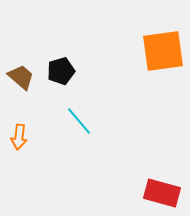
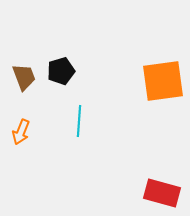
orange square: moved 30 px down
brown trapezoid: moved 3 px right; rotated 28 degrees clockwise
cyan line: rotated 44 degrees clockwise
orange arrow: moved 2 px right, 5 px up; rotated 15 degrees clockwise
